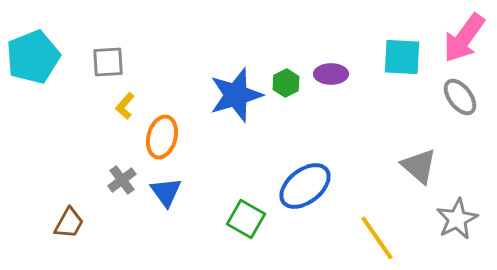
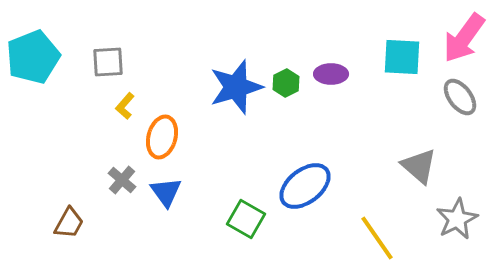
blue star: moved 8 px up
gray cross: rotated 12 degrees counterclockwise
